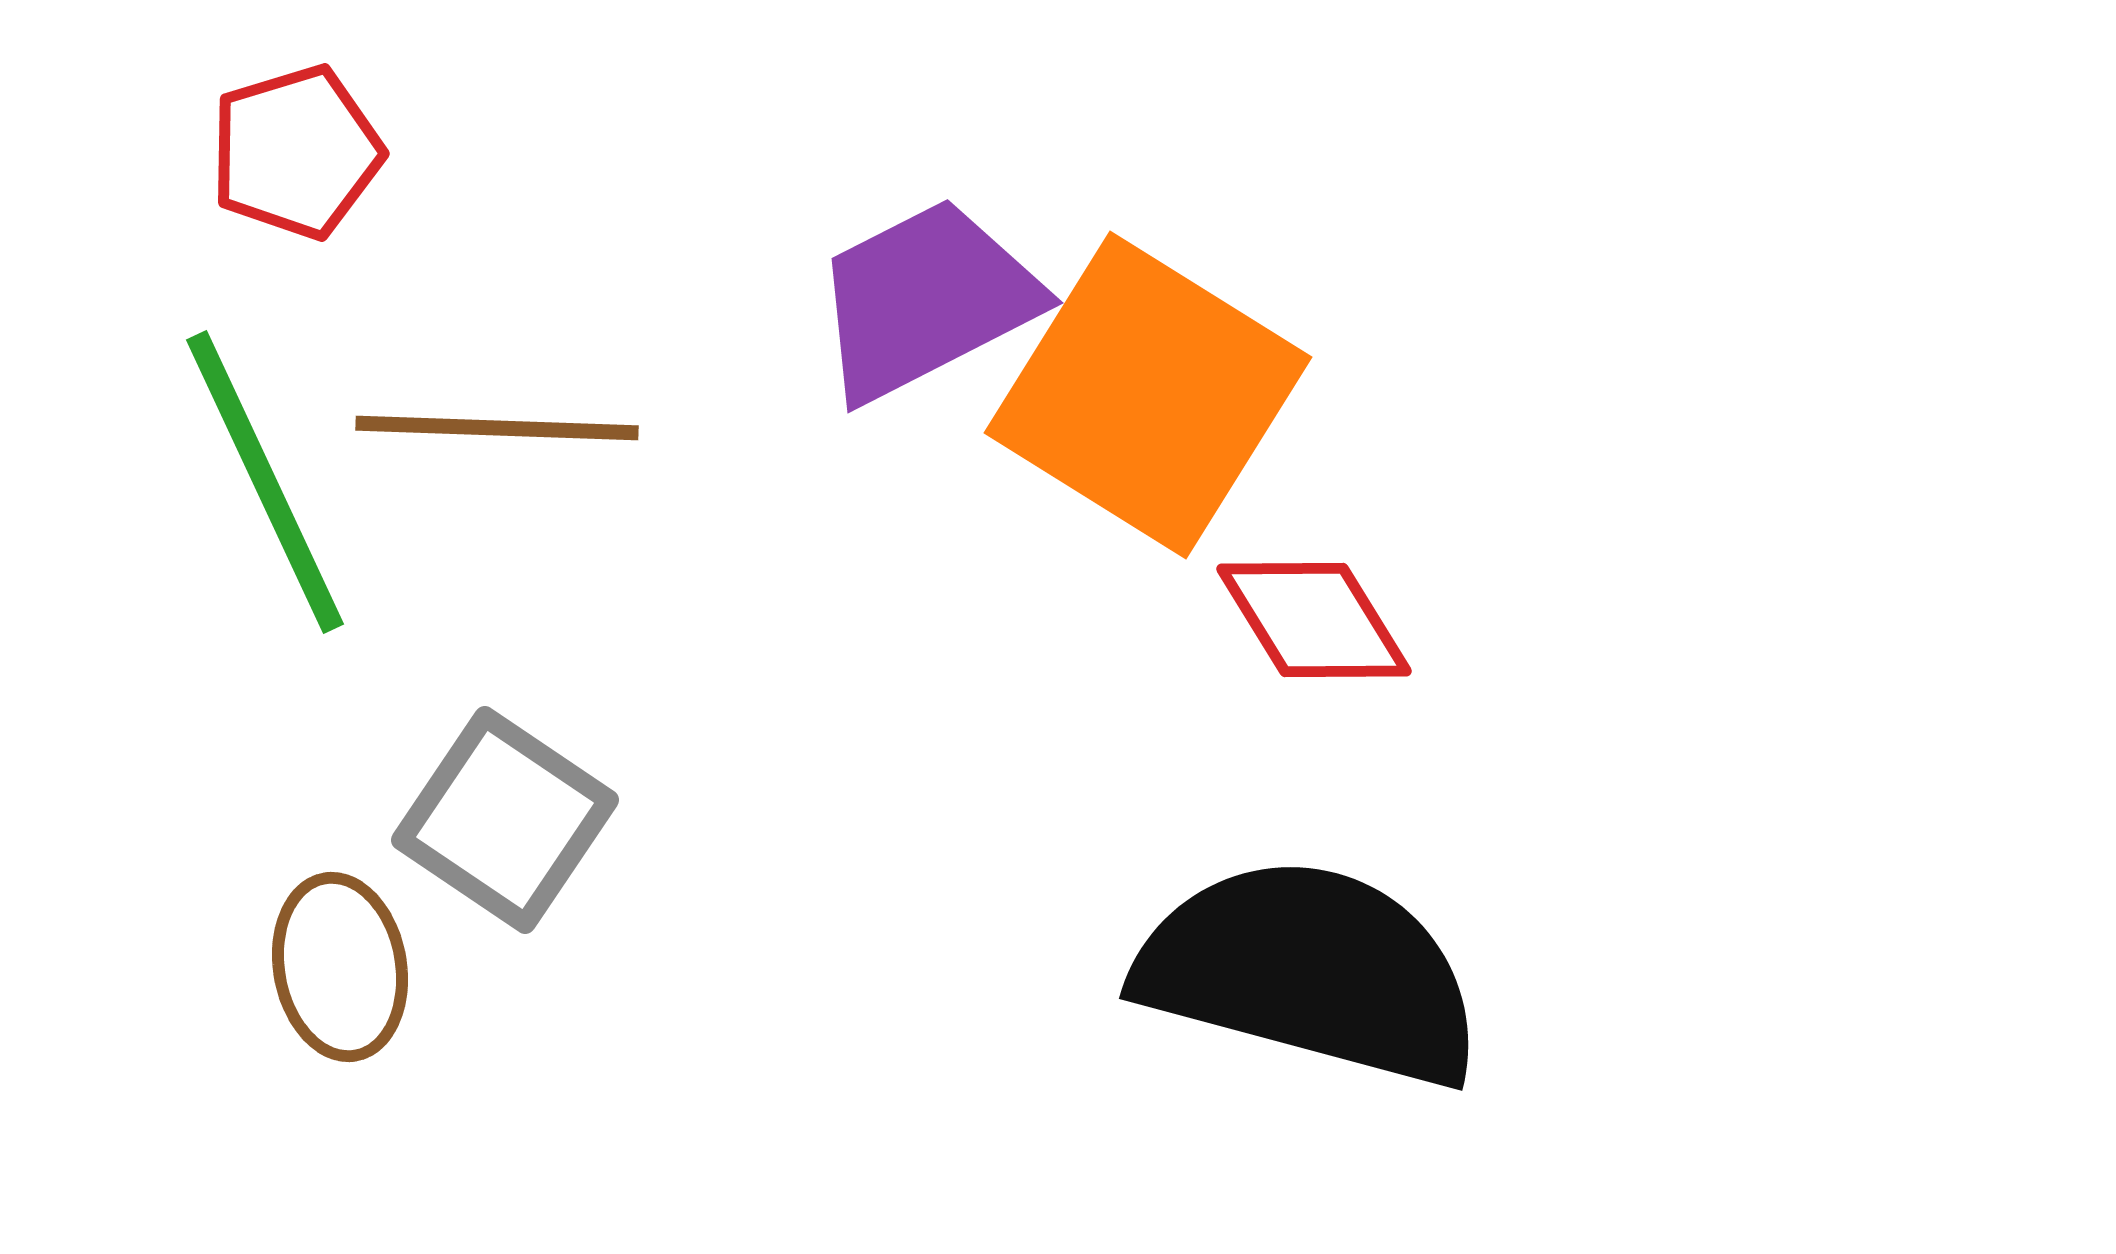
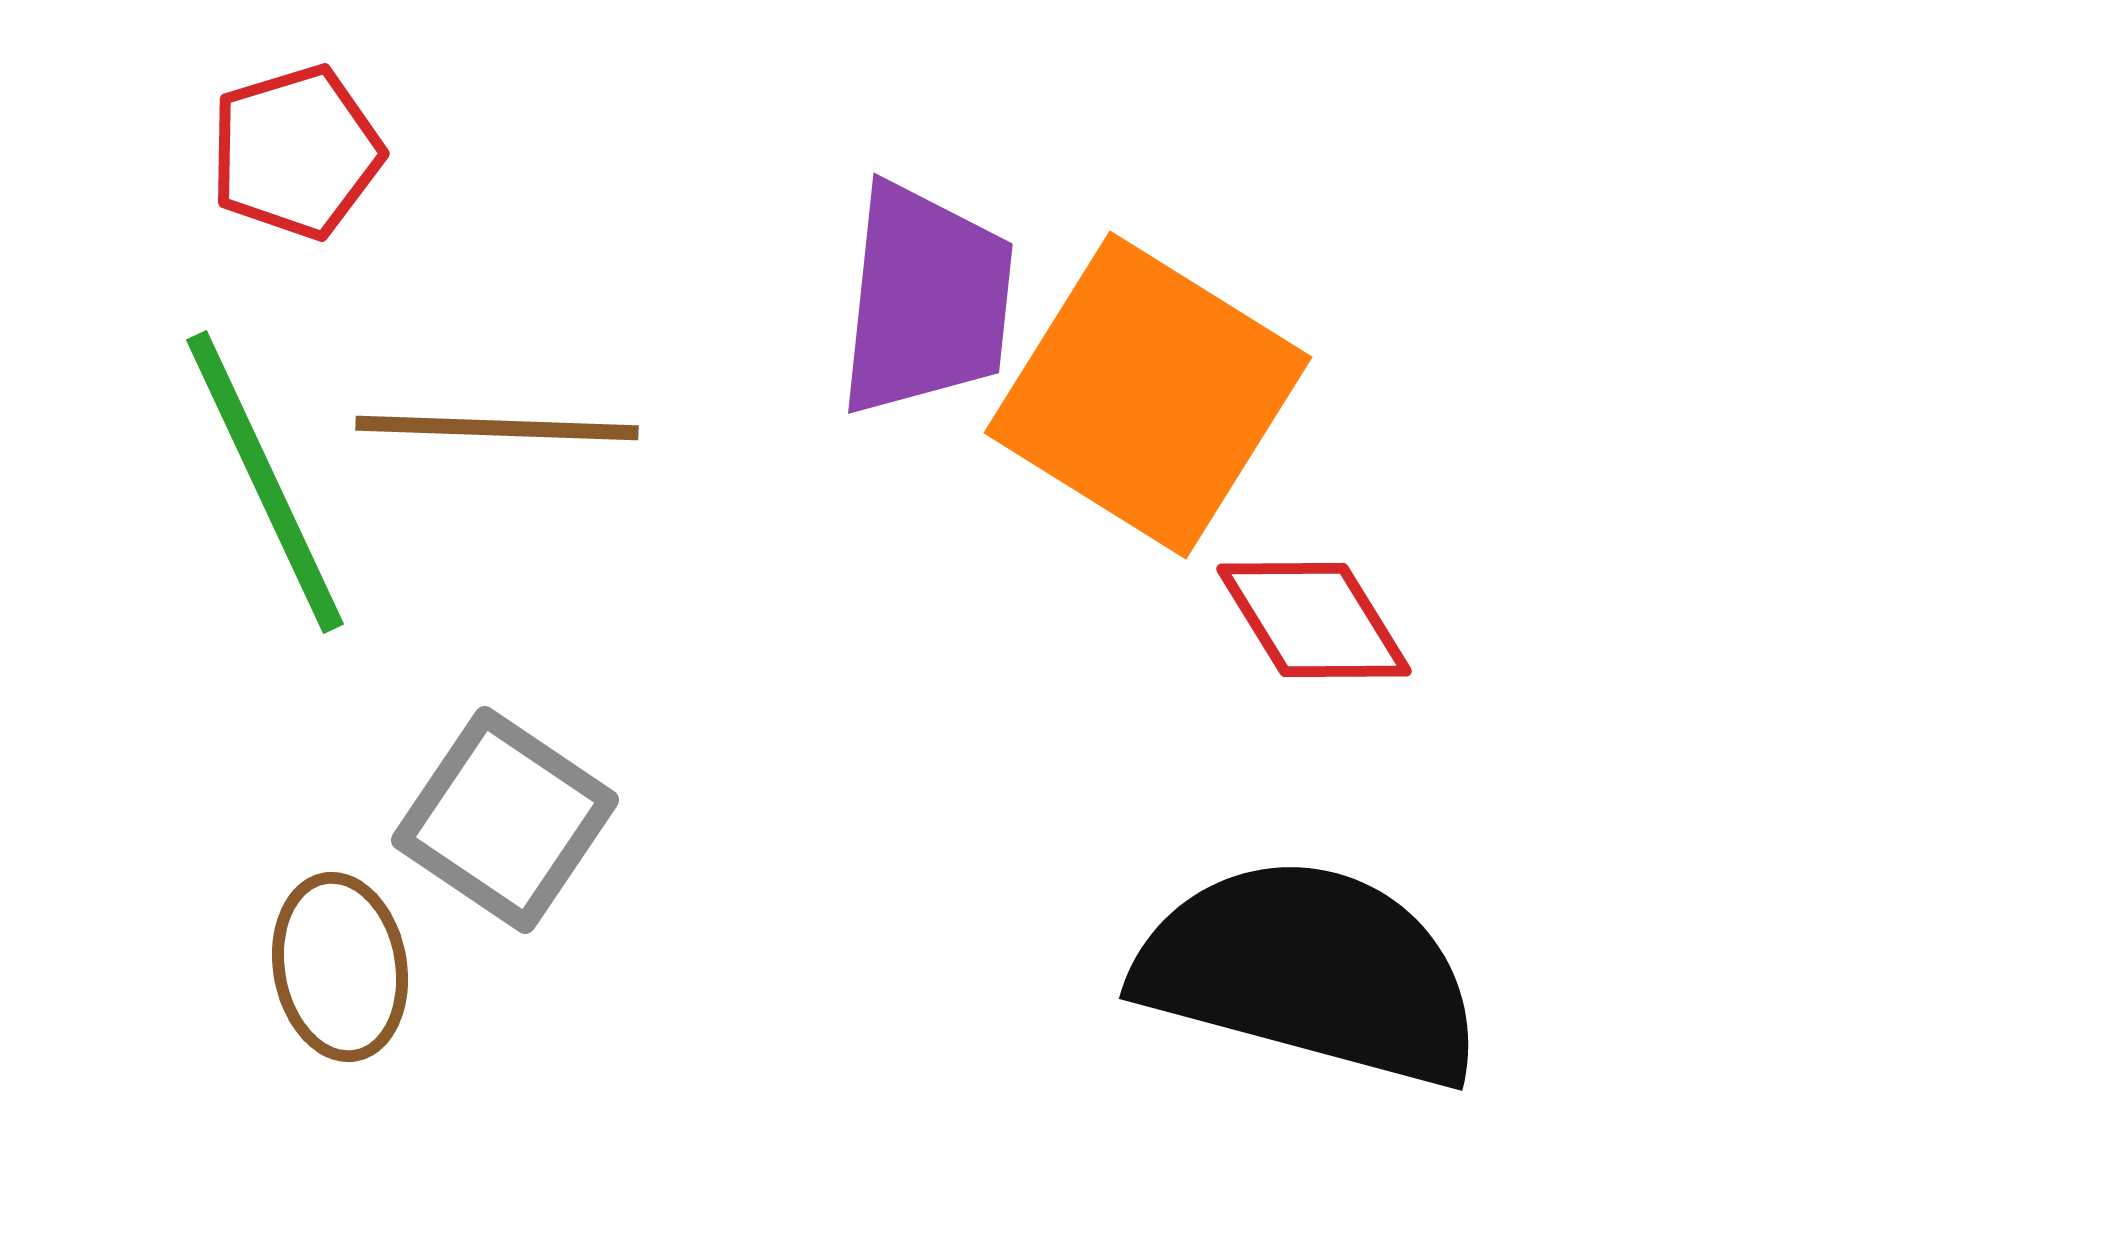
purple trapezoid: rotated 123 degrees clockwise
